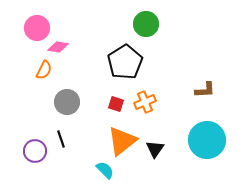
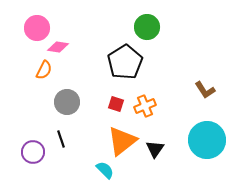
green circle: moved 1 px right, 3 px down
brown L-shape: rotated 60 degrees clockwise
orange cross: moved 4 px down
purple circle: moved 2 px left, 1 px down
